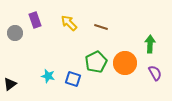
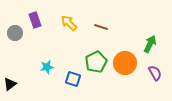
green arrow: rotated 24 degrees clockwise
cyan star: moved 1 px left, 9 px up; rotated 24 degrees counterclockwise
